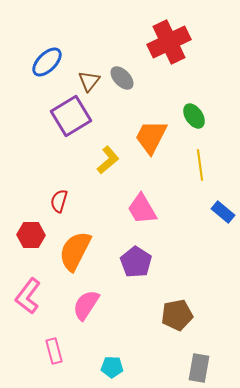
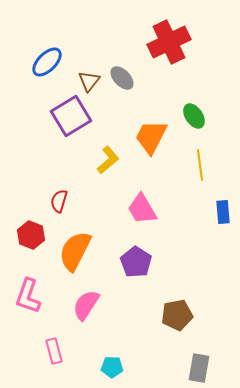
blue rectangle: rotated 45 degrees clockwise
red hexagon: rotated 20 degrees clockwise
pink L-shape: rotated 18 degrees counterclockwise
